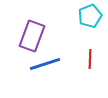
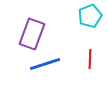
purple rectangle: moved 2 px up
